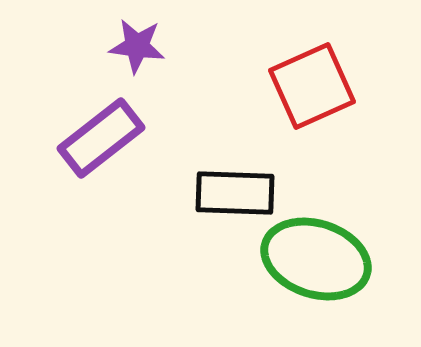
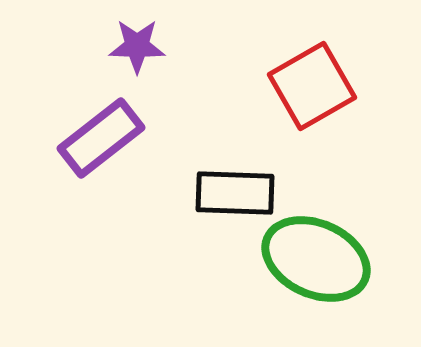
purple star: rotated 6 degrees counterclockwise
red square: rotated 6 degrees counterclockwise
green ellipse: rotated 6 degrees clockwise
